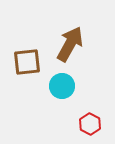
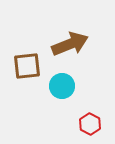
brown arrow: rotated 39 degrees clockwise
brown square: moved 4 px down
